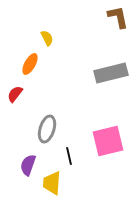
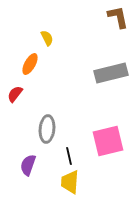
gray ellipse: rotated 12 degrees counterclockwise
yellow trapezoid: moved 18 px right, 1 px up
